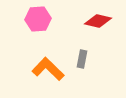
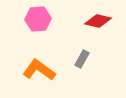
gray rectangle: rotated 18 degrees clockwise
orange L-shape: moved 9 px left, 1 px down; rotated 8 degrees counterclockwise
